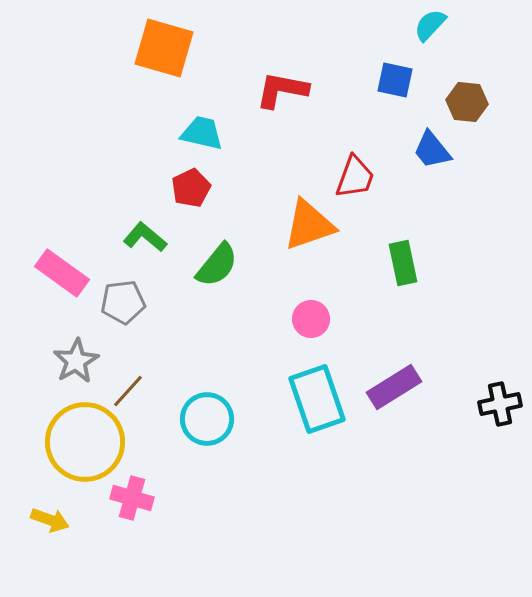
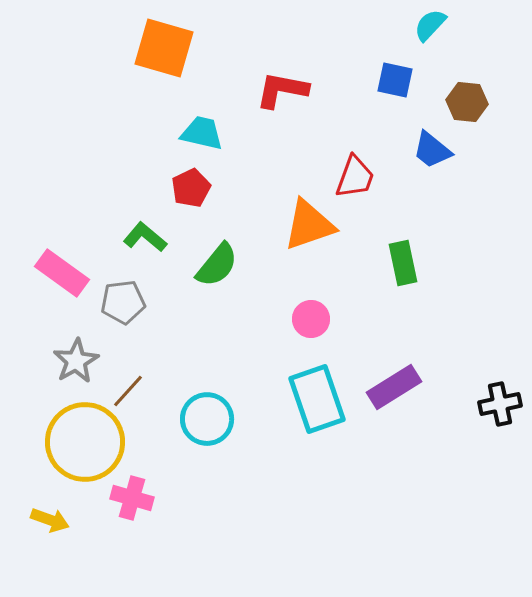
blue trapezoid: rotated 12 degrees counterclockwise
